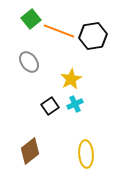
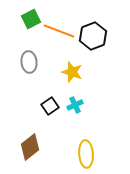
green square: rotated 12 degrees clockwise
black hexagon: rotated 12 degrees counterclockwise
gray ellipse: rotated 30 degrees clockwise
yellow star: moved 1 px right, 7 px up; rotated 25 degrees counterclockwise
cyan cross: moved 1 px down
brown diamond: moved 4 px up
